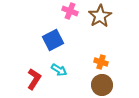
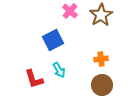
pink cross: rotated 21 degrees clockwise
brown star: moved 1 px right, 1 px up
orange cross: moved 3 px up; rotated 24 degrees counterclockwise
cyan arrow: rotated 28 degrees clockwise
red L-shape: rotated 130 degrees clockwise
